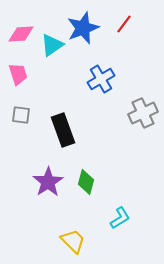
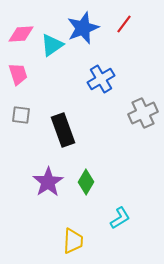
green diamond: rotated 15 degrees clockwise
yellow trapezoid: rotated 48 degrees clockwise
